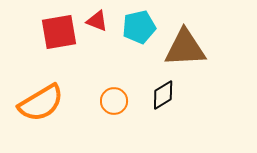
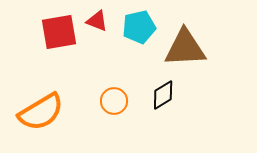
orange semicircle: moved 9 px down
